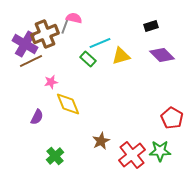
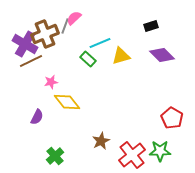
pink semicircle: rotated 56 degrees counterclockwise
yellow diamond: moved 1 px left, 2 px up; rotated 16 degrees counterclockwise
